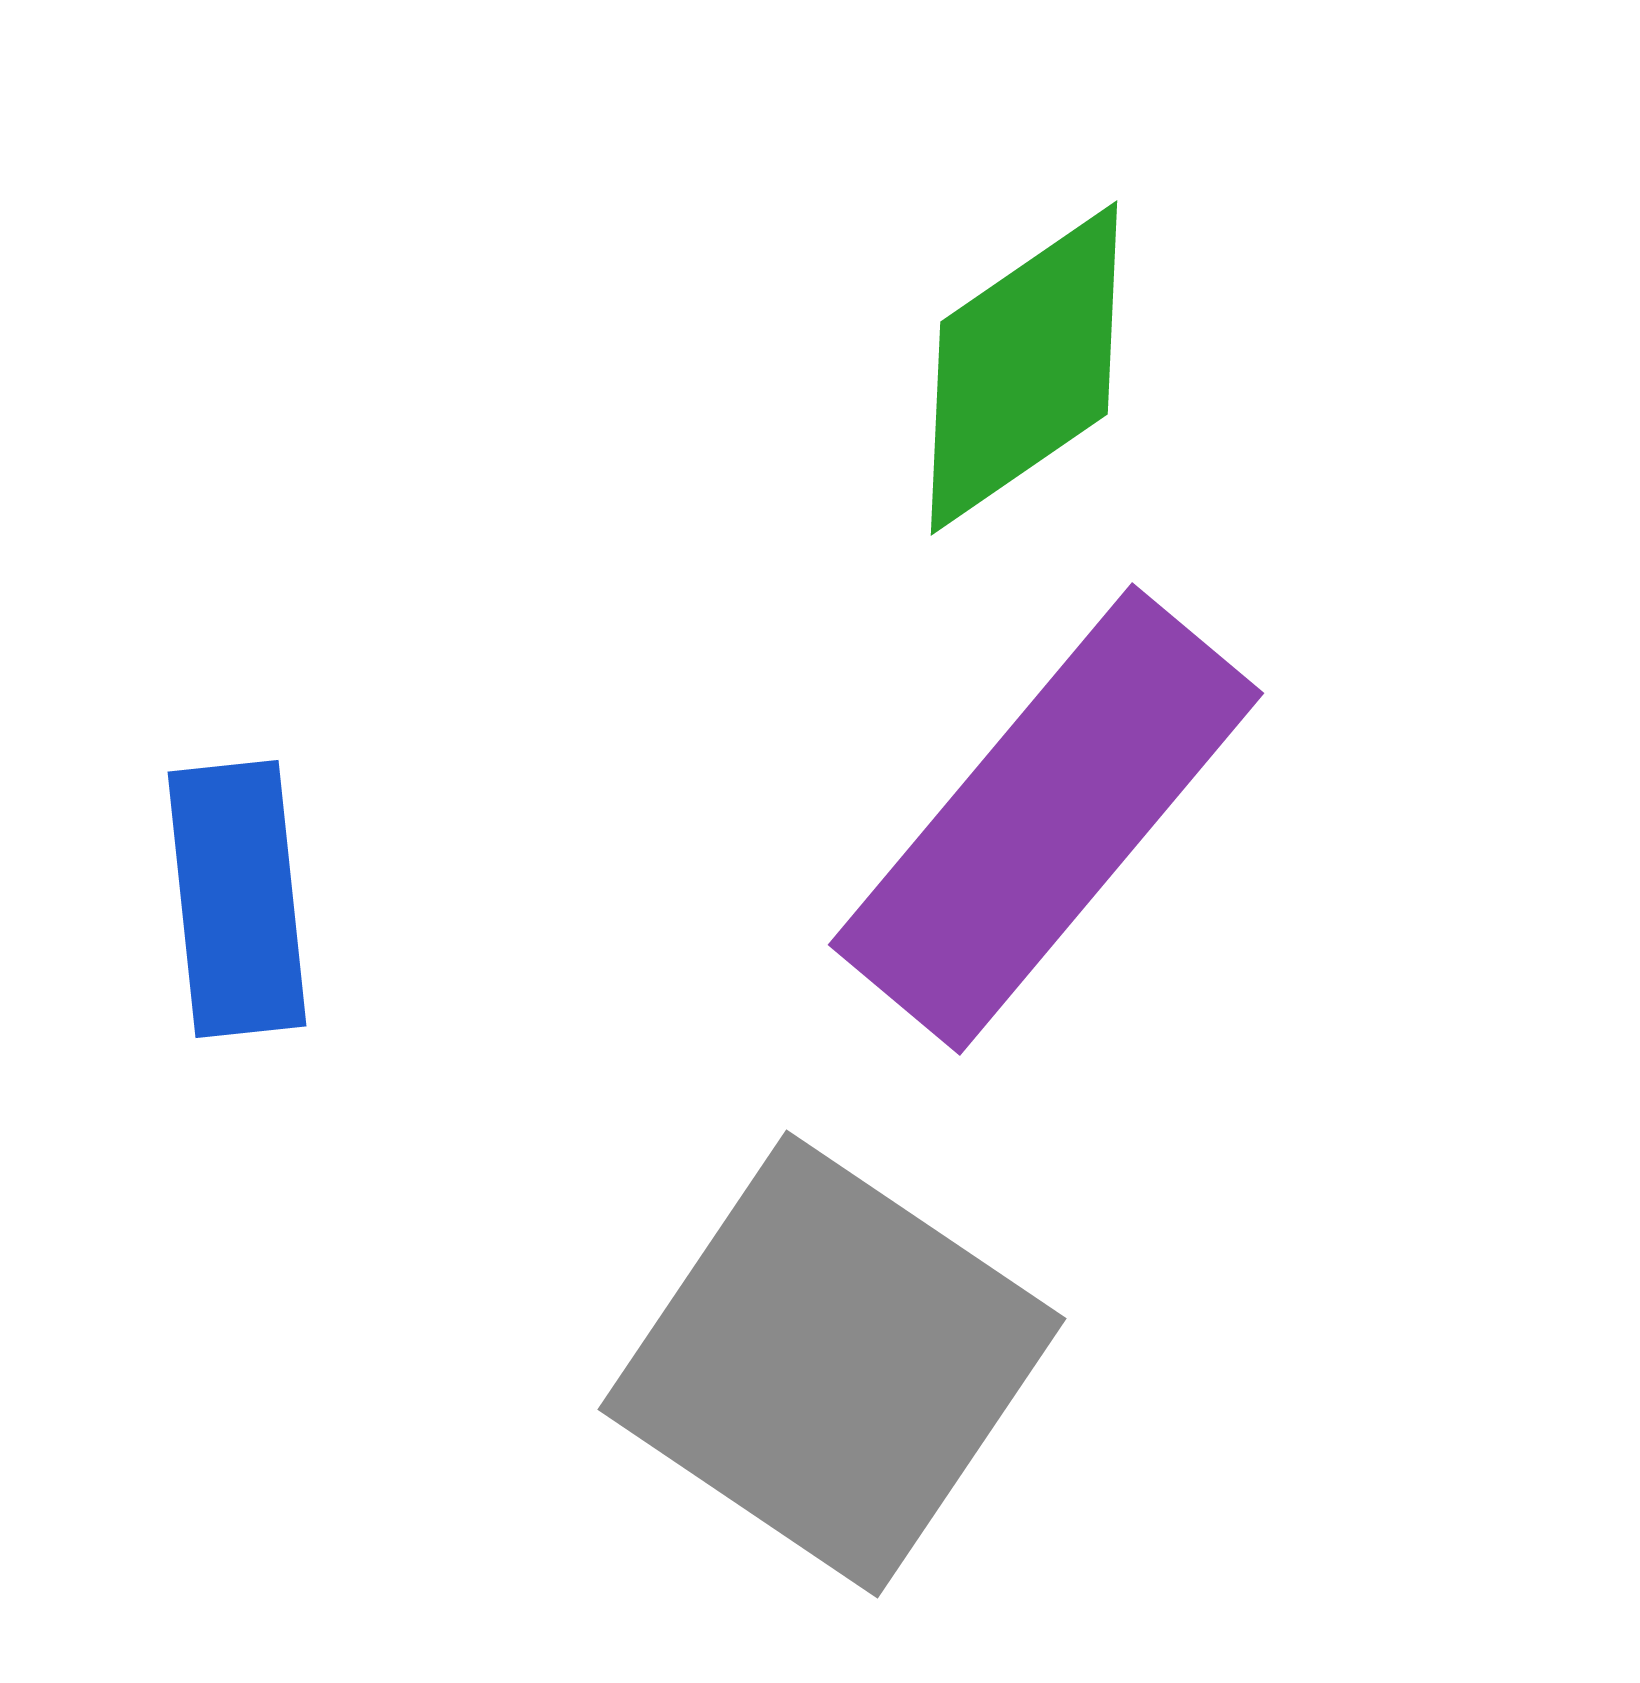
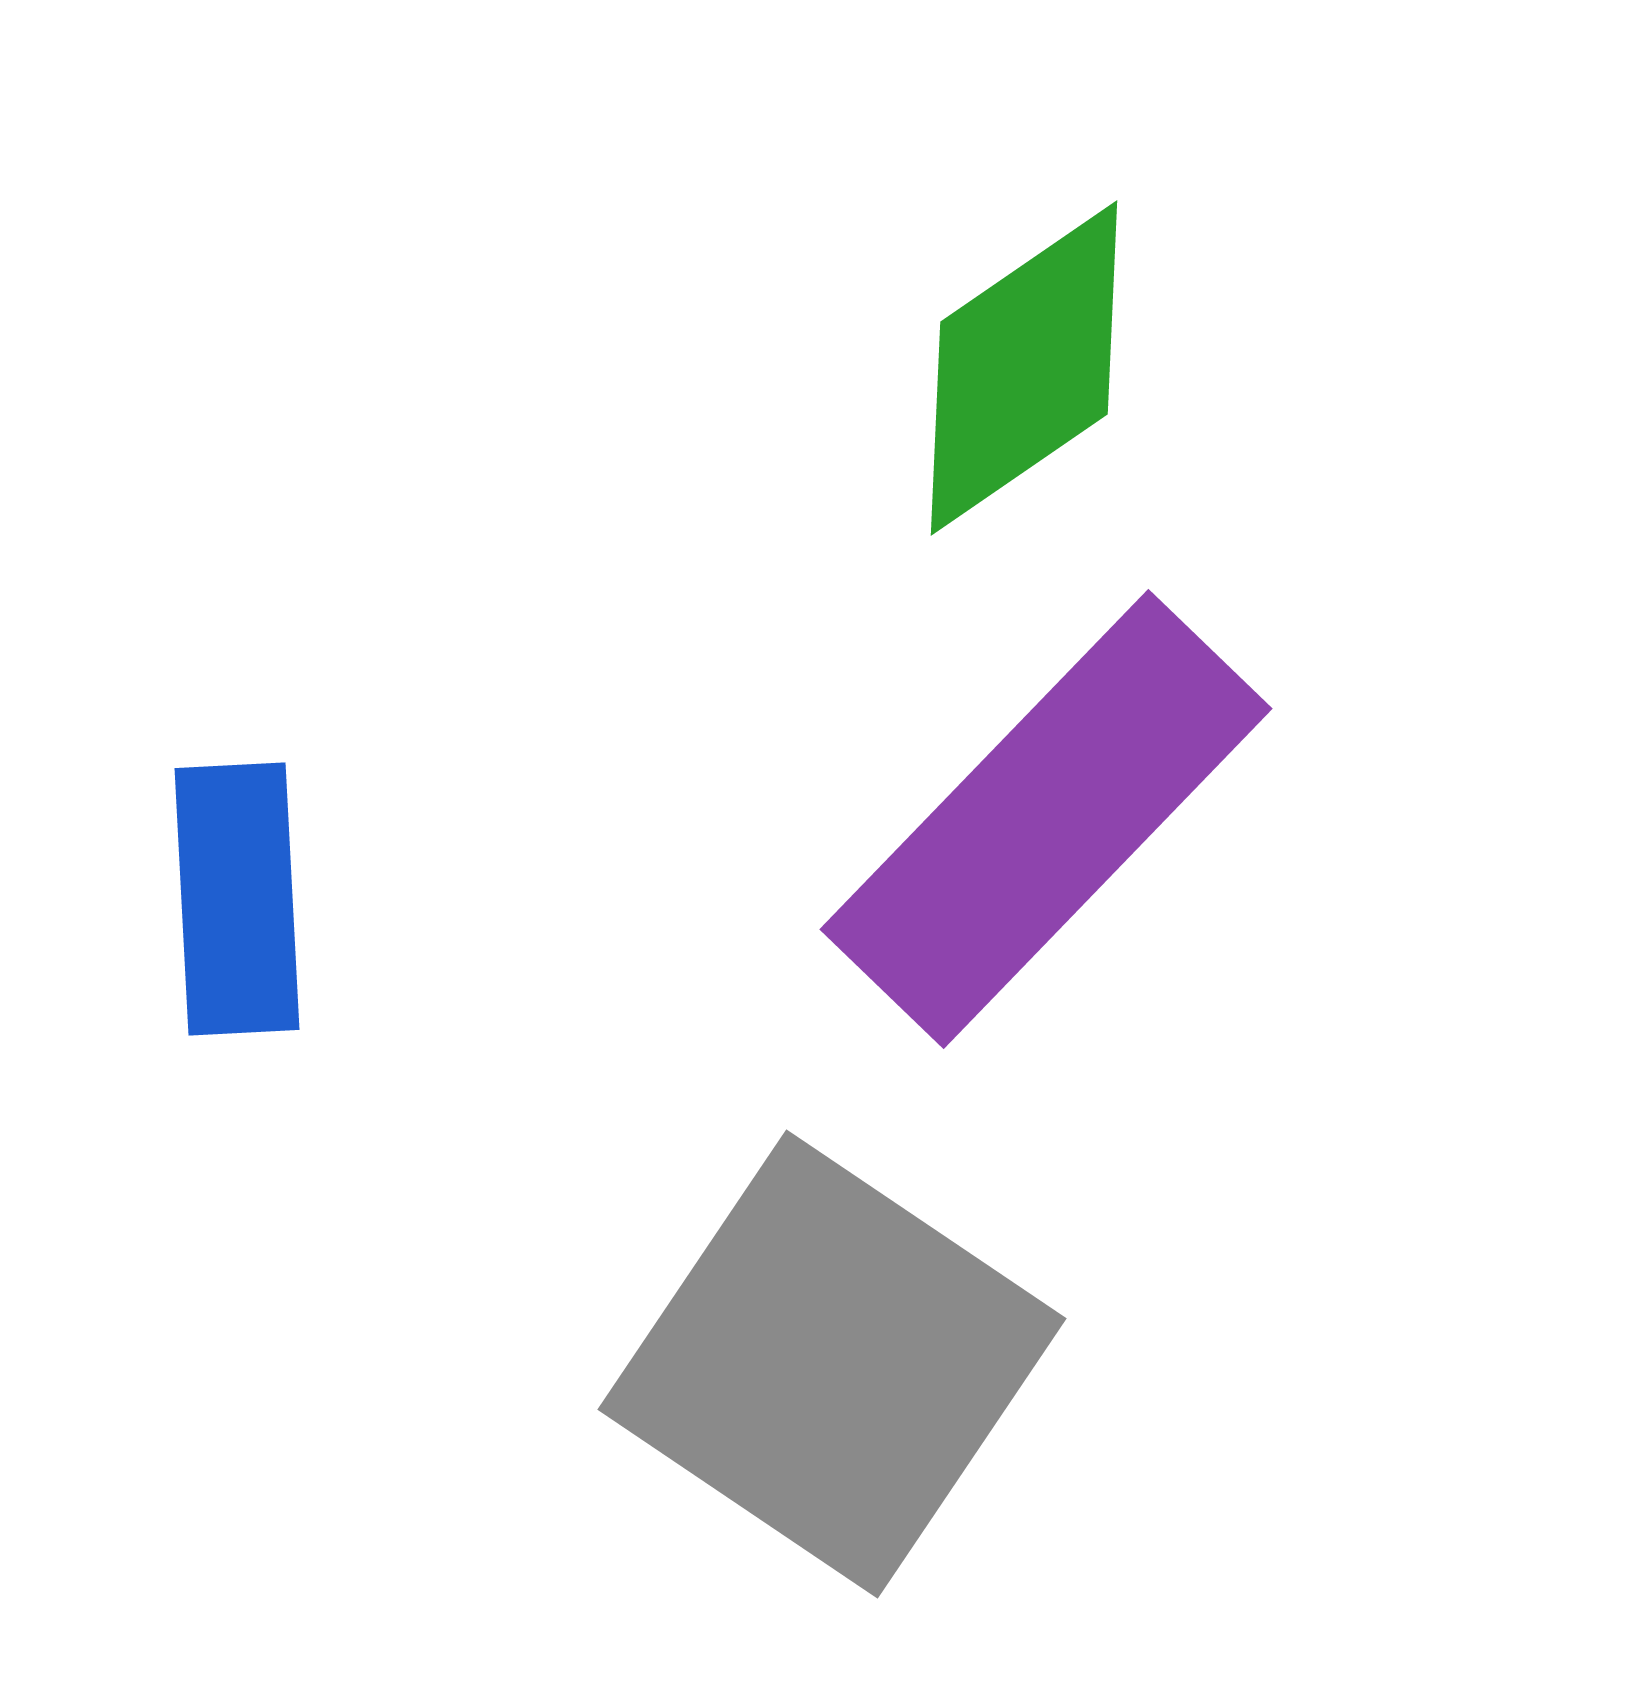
purple rectangle: rotated 4 degrees clockwise
blue rectangle: rotated 3 degrees clockwise
